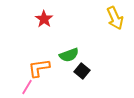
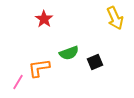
green semicircle: moved 2 px up
black square: moved 13 px right, 9 px up; rotated 28 degrees clockwise
pink line: moved 9 px left, 5 px up
